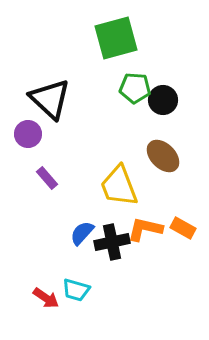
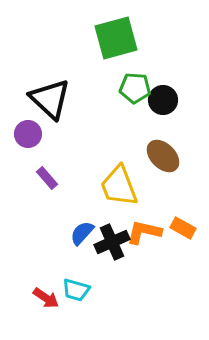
orange L-shape: moved 1 px left, 3 px down
black cross: rotated 12 degrees counterclockwise
